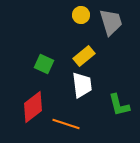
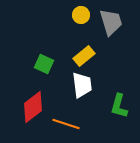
green L-shape: moved 1 px down; rotated 30 degrees clockwise
